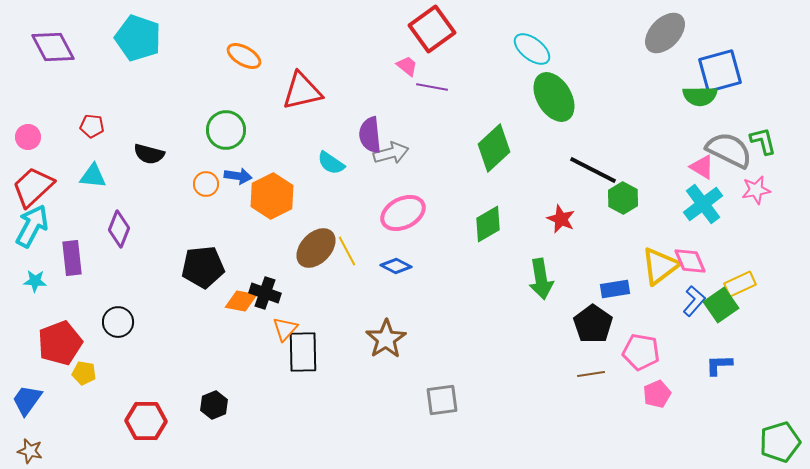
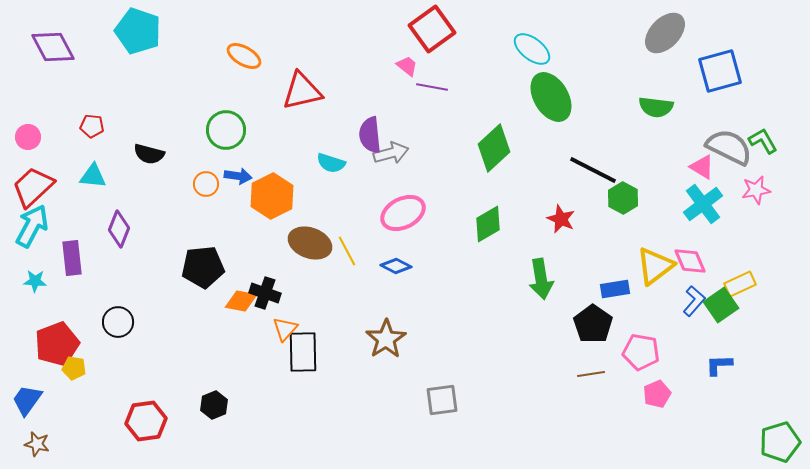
cyan pentagon at (138, 38): moved 7 px up
green semicircle at (700, 96): moved 44 px left, 11 px down; rotated 8 degrees clockwise
green ellipse at (554, 97): moved 3 px left
green L-shape at (763, 141): rotated 16 degrees counterclockwise
gray semicircle at (729, 150): moved 3 px up
cyan semicircle at (331, 163): rotated 16 degrees counterclockwise
brown ellipse at (316, 248): moved 6 px left, 5 px up; rotated 66 degrees clockwise
yellow triangle at (660, 266): moved 5 px left
red pentagon at (60, 343): moved 3 px left, 1 px down
yellow pentagon at (84, 373): moved 10 px left, 5 px up
red hexagon at (146, 421): rotated 9 degrees counterclockwise
brown star at (30, 451): moved 7 px right, 7 px up
